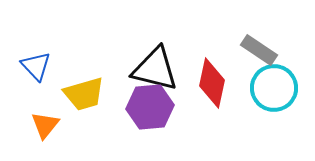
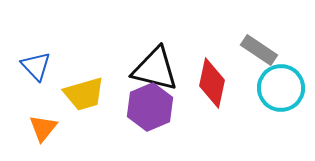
cyan circle: moved 7 px right
purple hexagon: rotated 18 degrees counterclockwise
orange triangle: moved 2 px left, 3 px down
